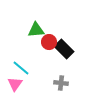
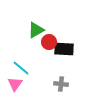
green triangle: rotated 24 degrees counterclockwise
black rectangle: rotated 42 degrees counterclockwise
gray cross: moved 1 px down
